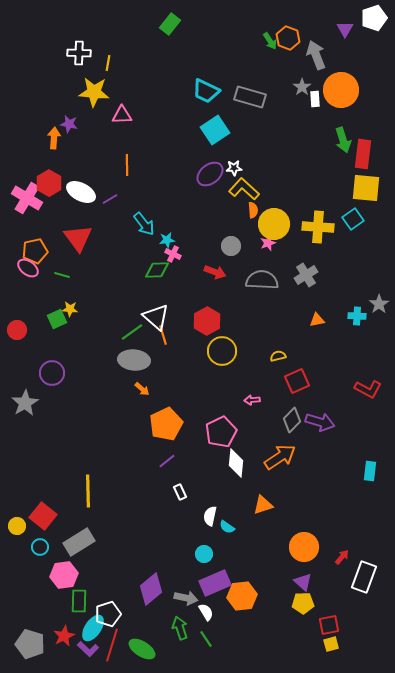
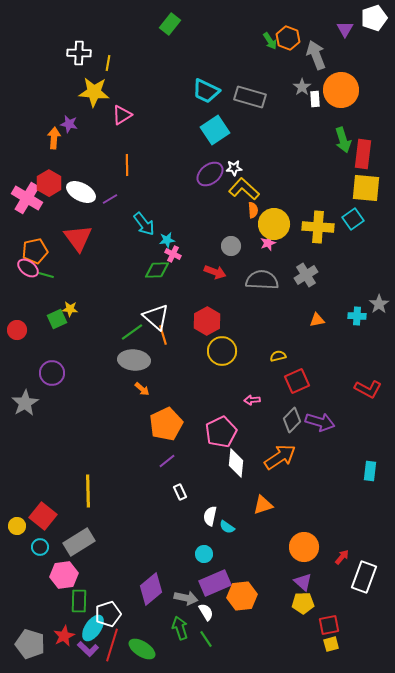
pink triangle at (122, 115): rotated 30 degrees counterclockwise
green line at (62, 275): moved 16 px left
